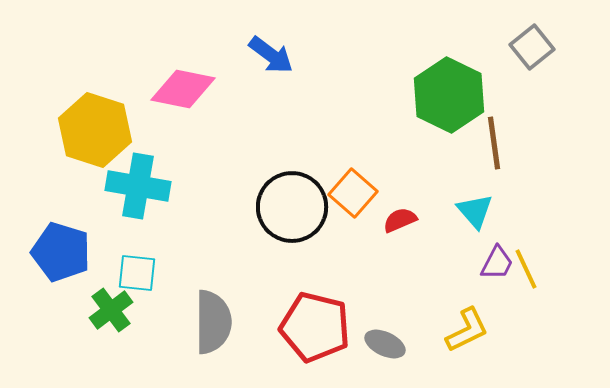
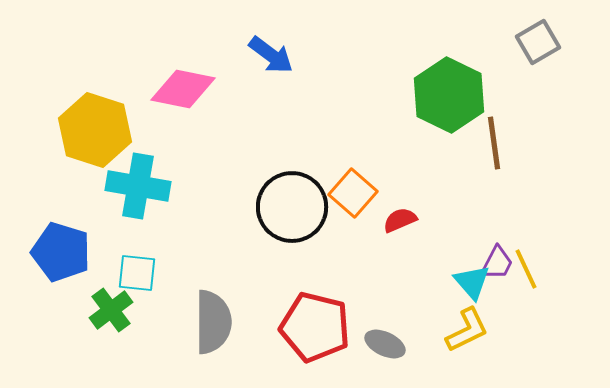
gray square: moved 6 px right, 5 px up; rotated 9 degrees clockwise
cyan triangle: moved 3 px left, 71 px down
